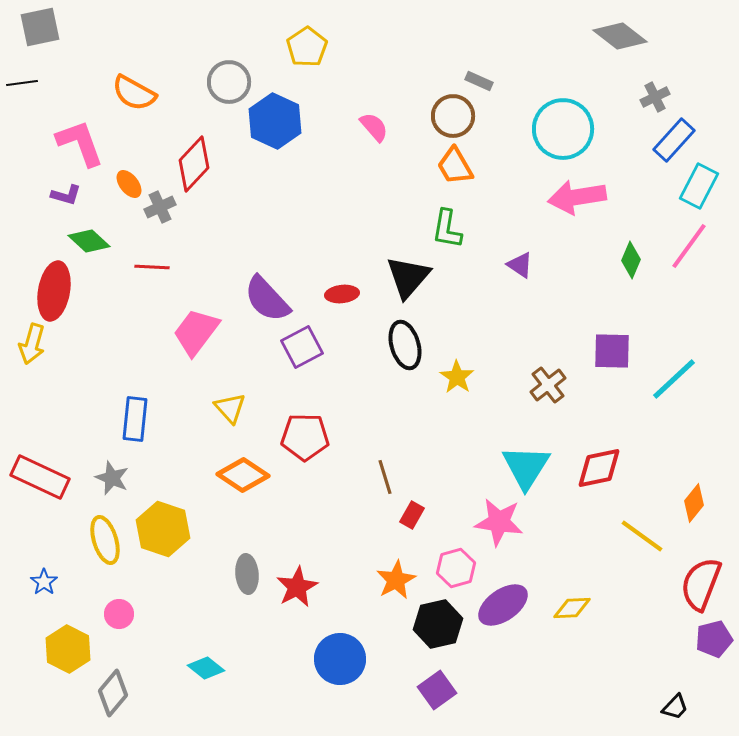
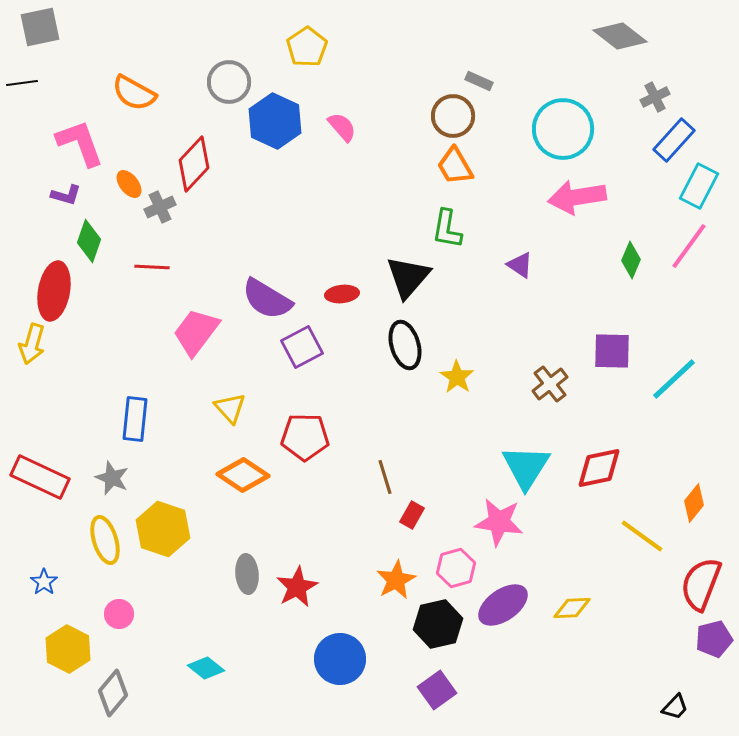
pink semicircle at (374, 127): moved 32 px left
green diamond at (89, 241): rotated 66 degrees clockwise
purple semicircle at (267, 299): rotated 16 degrees counterclockwise
brown cross at (548, 385): moved 2 px right, 1 px up
